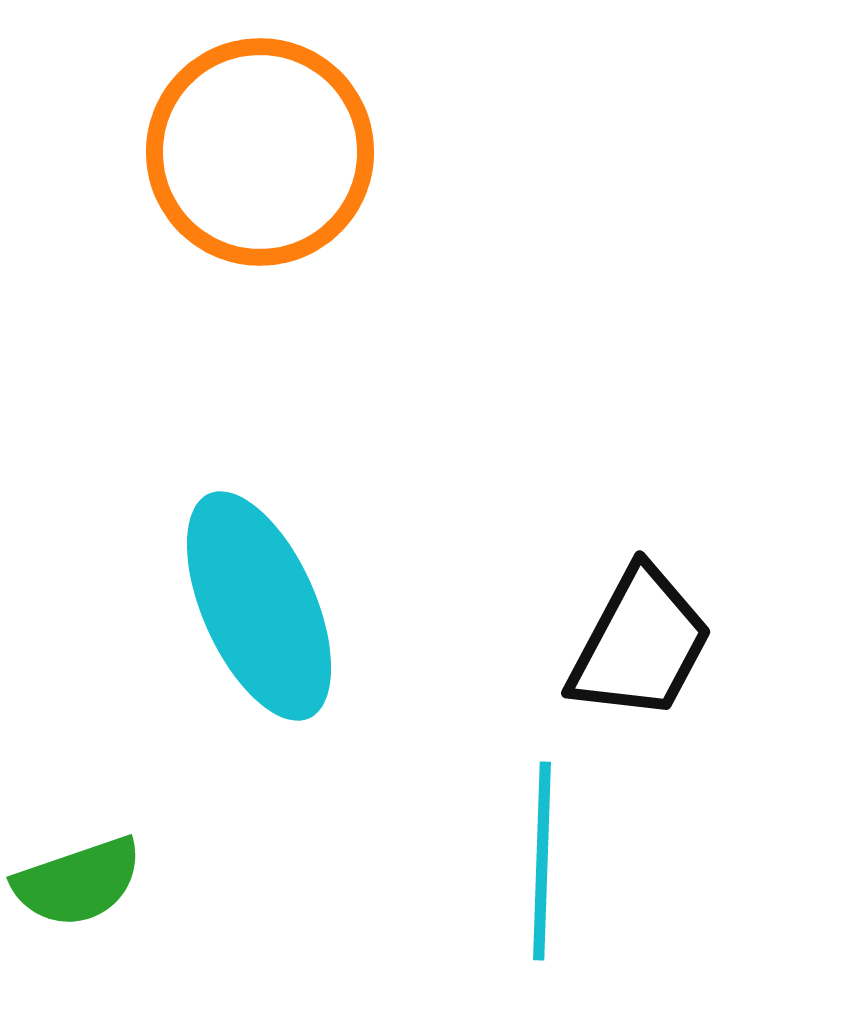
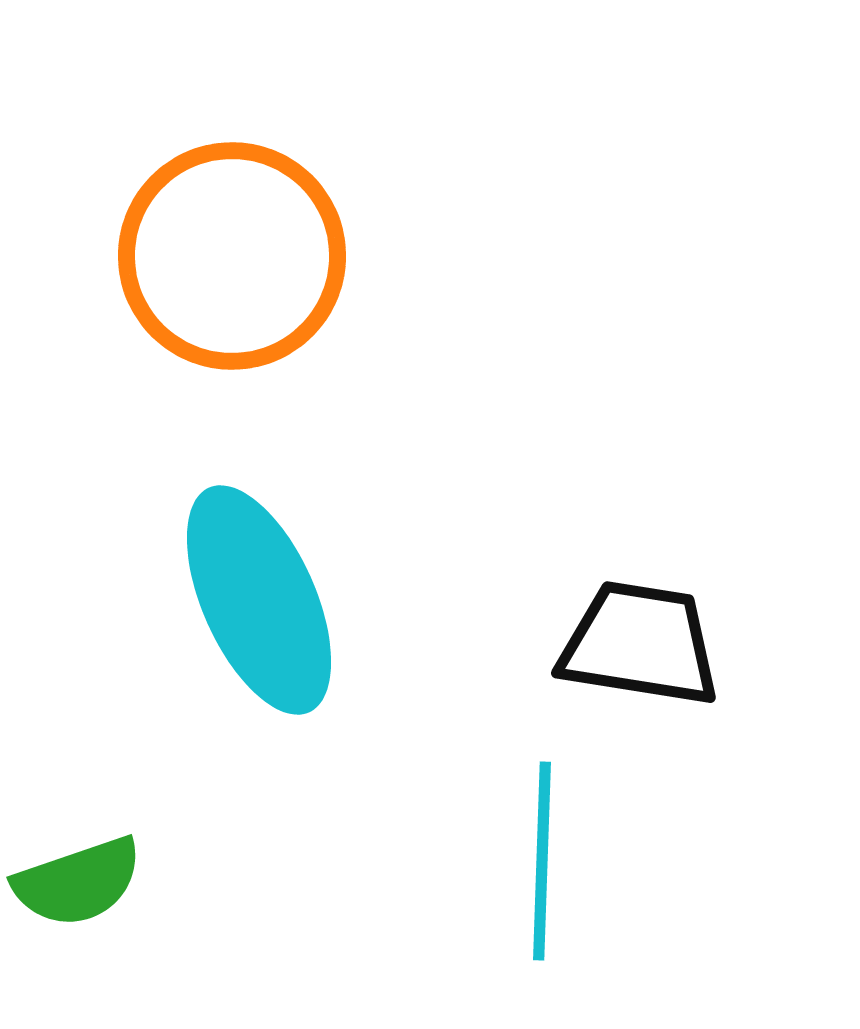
orange circle: moved 28 px left, 104 px down
cyan ellipse: moved 6 px up
black trapezoid: rotated 109 degrees counterclockwise
